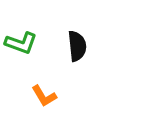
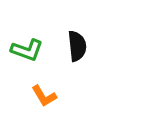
green L-shape: moved 6 px right, 7 px down
